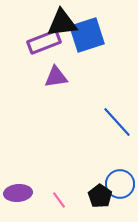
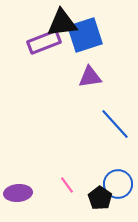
blue square: moved 2 px left
purple triangle: moved 34 px right
blue line: moved 2 px left, 2 px down
blue circle: moved 2 px left
black pentagon: moved 2 px down
pink line: moved 8 px right, 15 px up
